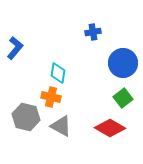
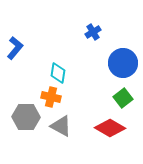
blue cross: rotated 21 degrees counterclockwise
gray hexagon: rotated 12 degrees counterclockwise
